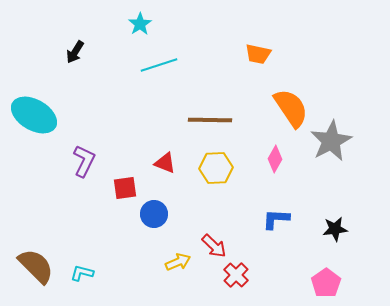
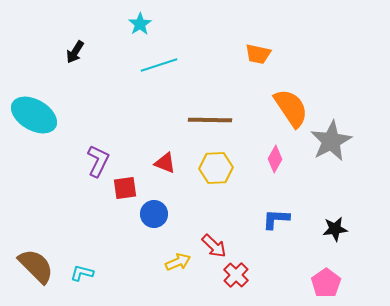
purple L-shape: moved 14 px right
